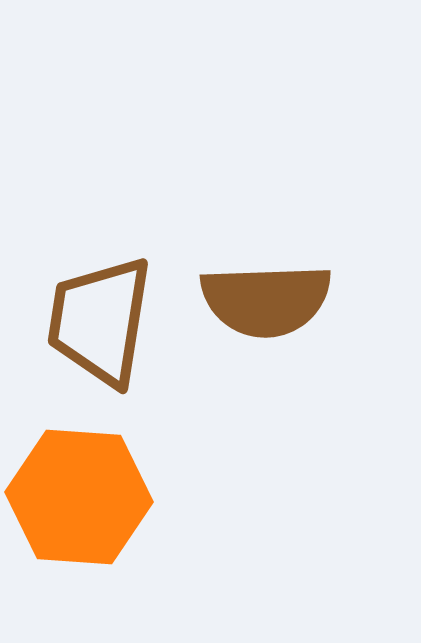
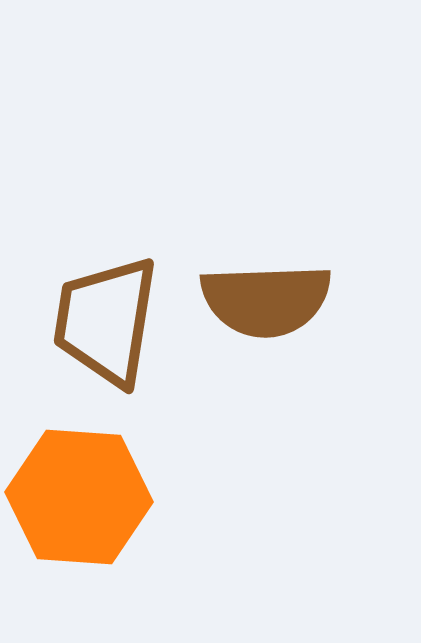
brown trapezoid: moved 6 px right
